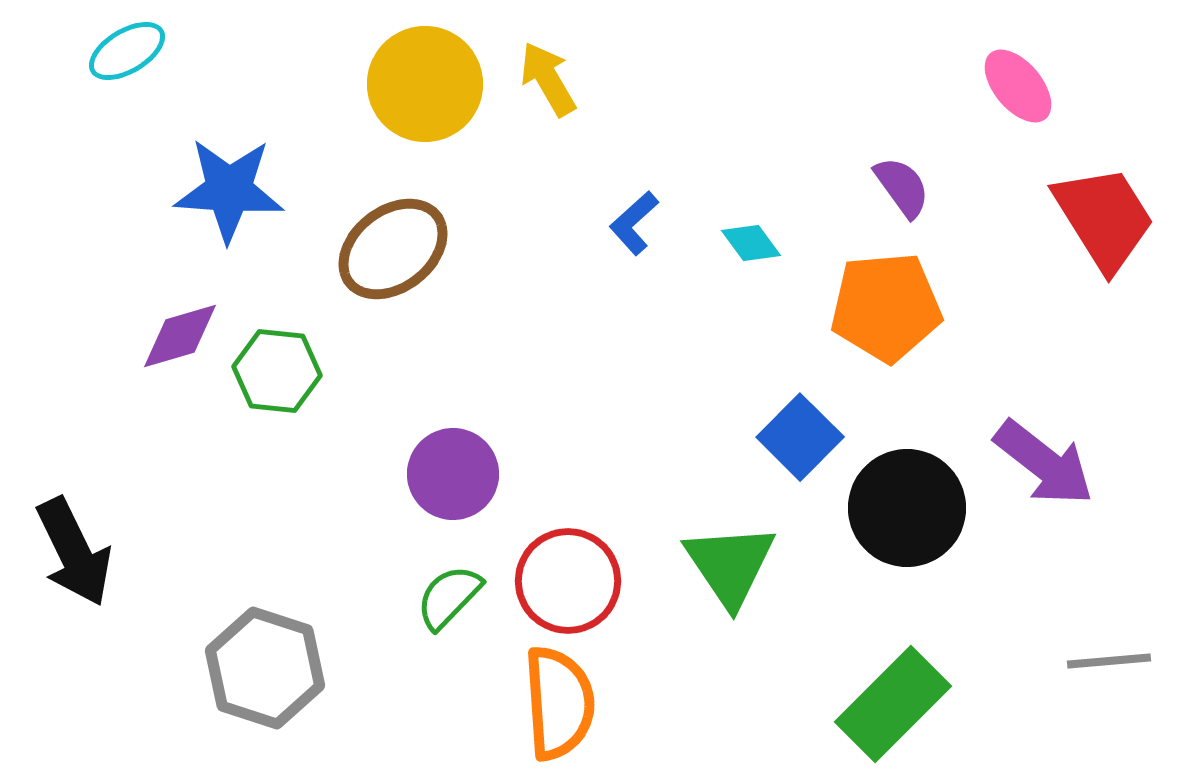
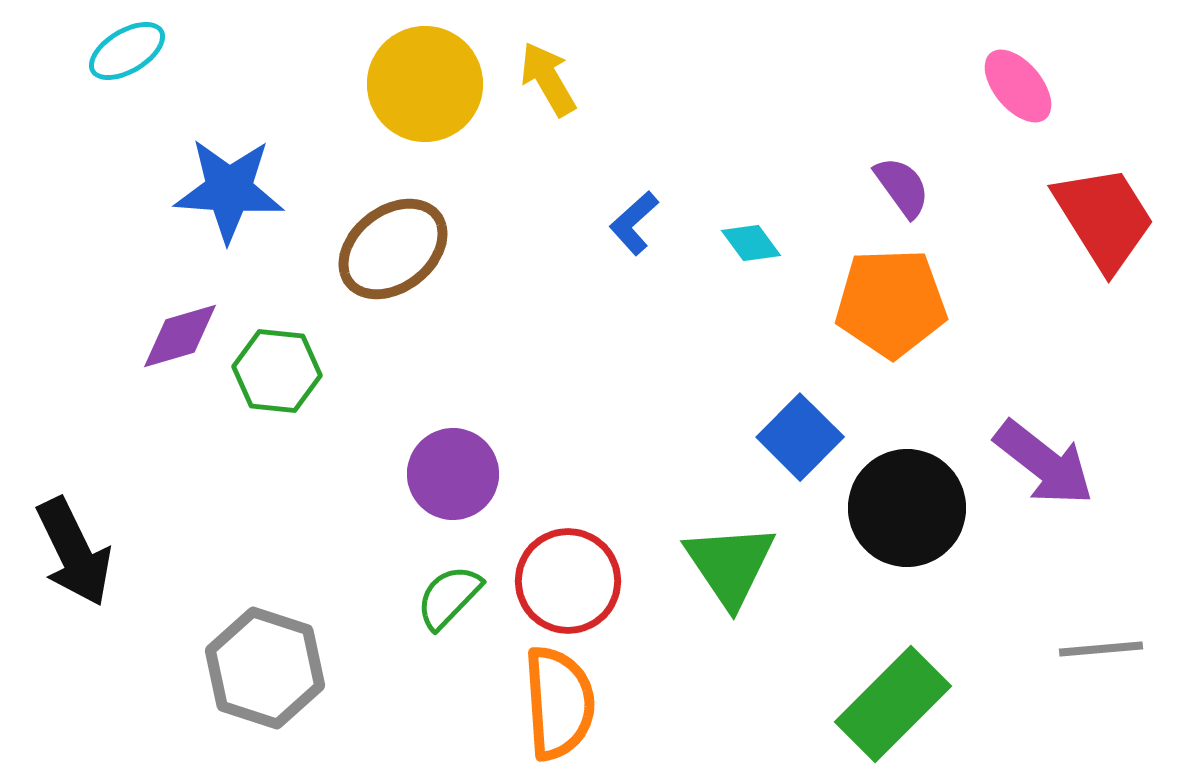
orange pentagon: moved 5 px right, 4 px up; rotated 3 degrees clockwise
gray line: moved 8 px left, 12 px up
